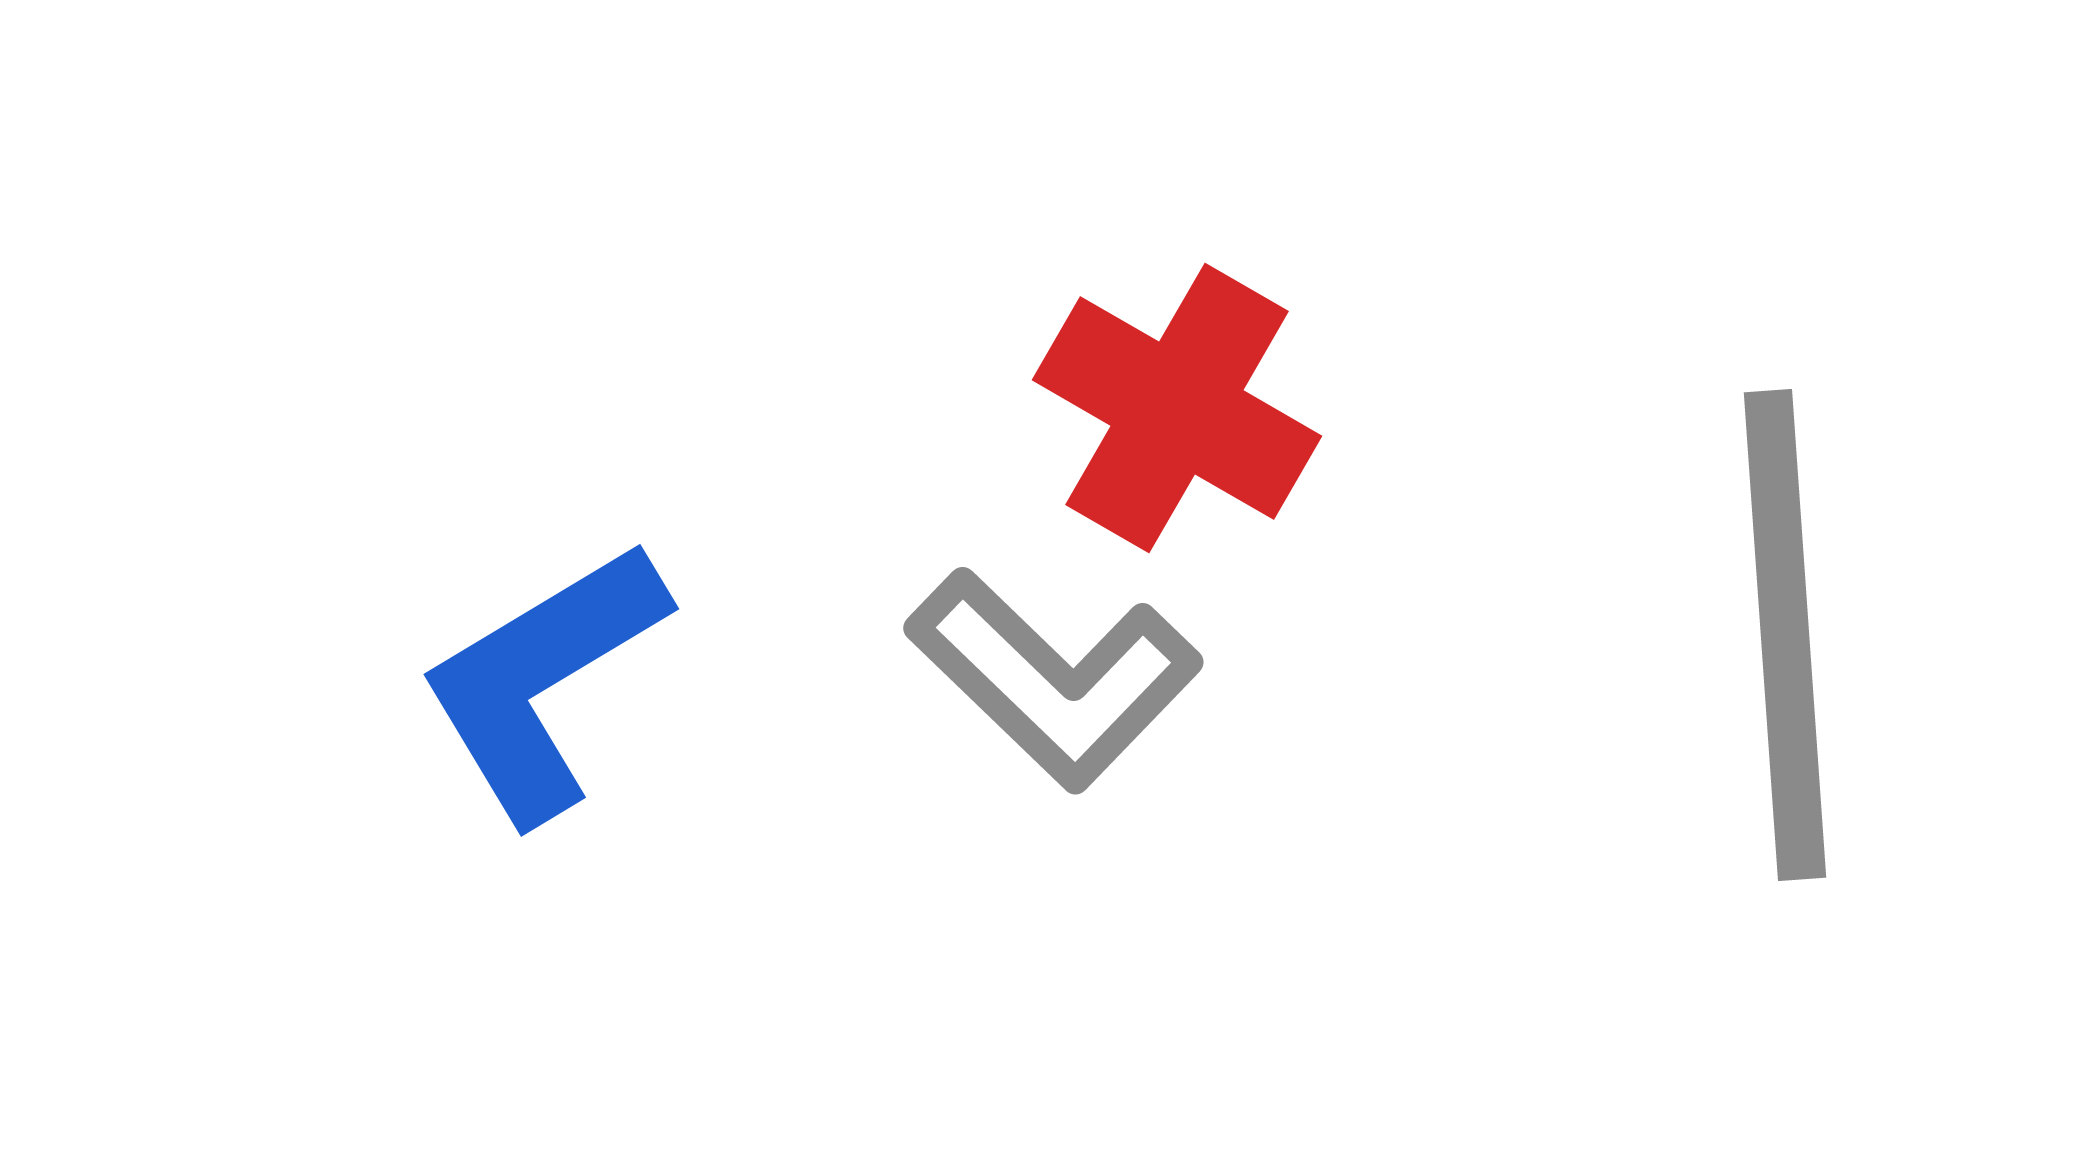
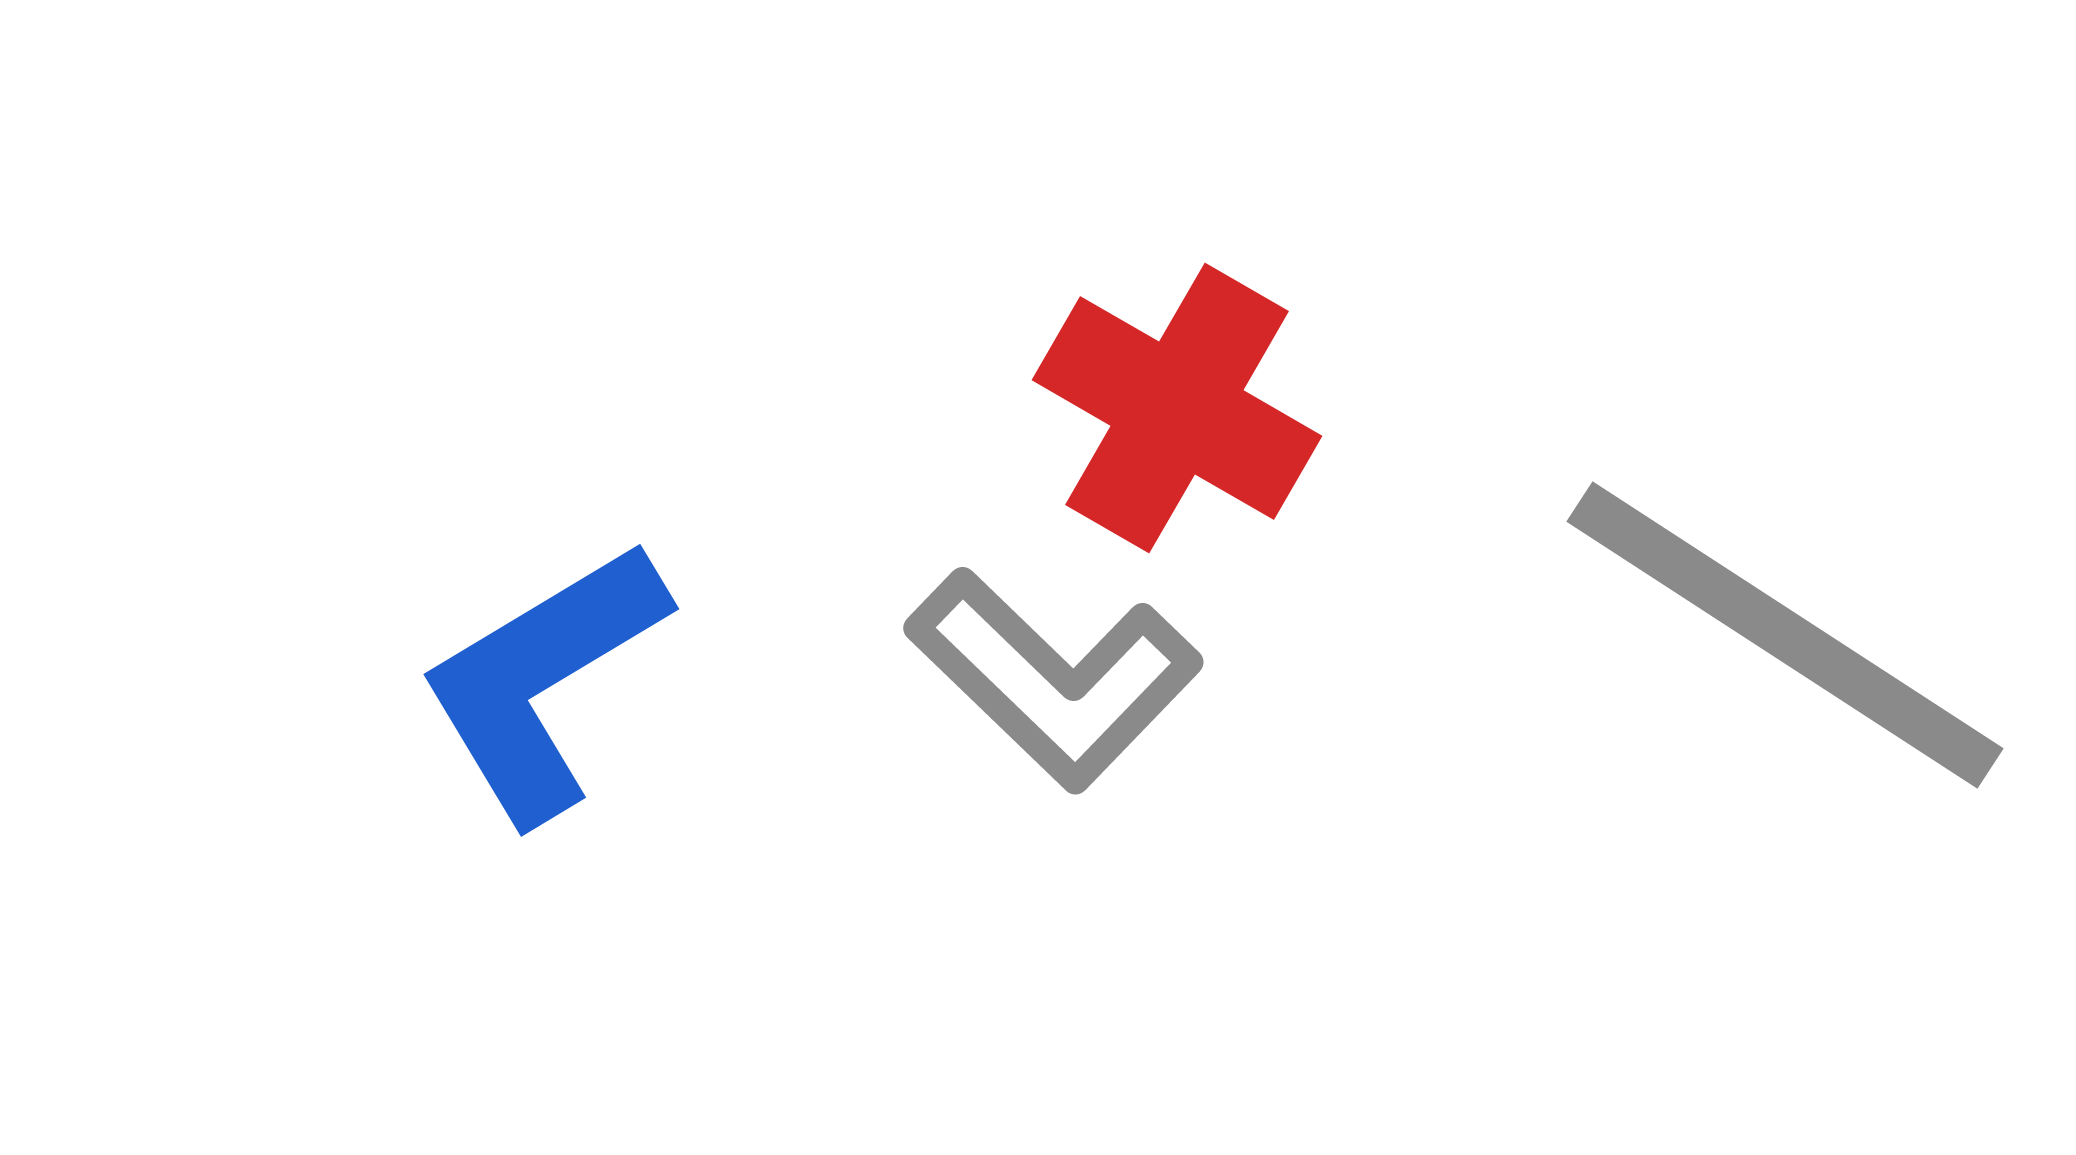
gray line: rotated 53 degrees counterclockwise
